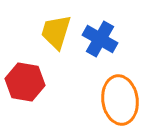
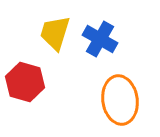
yellow trapezoid: moved 1 px left, 1 px down
red hexagon: rotated 6 degrees clockwise
